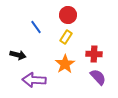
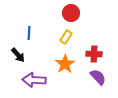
red circle: moved 3 px right, 2 px up
blue line: moved 7 px left, 6 px down; rotated 40 degrees clockwise
black arrow: rotated 35 degrees clockwise
